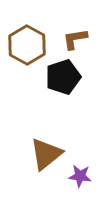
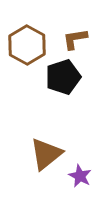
purple star: rotated 20 degrees clockwise
